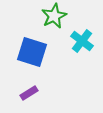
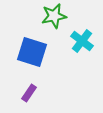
green star: rotated 15 degrees clockwise
purple rectangle: rotated 24 degrees counterclockwise
